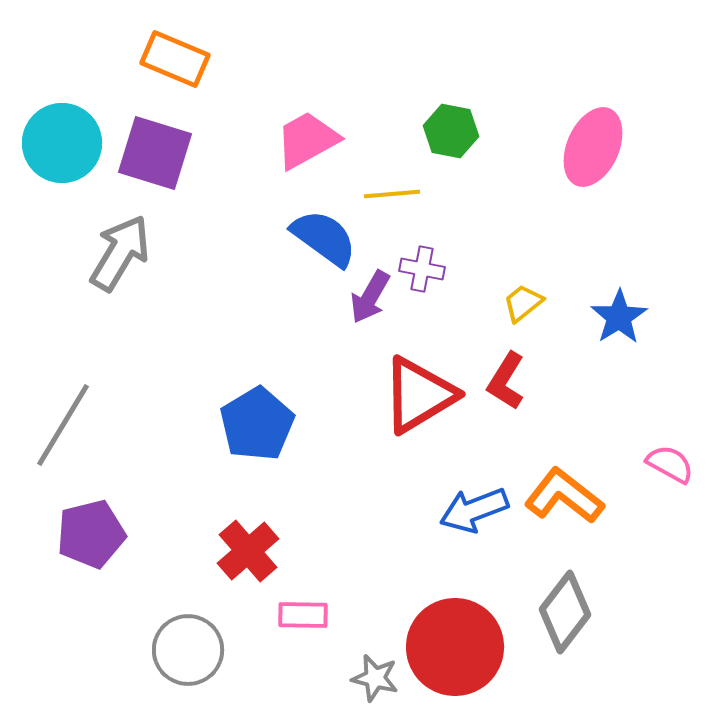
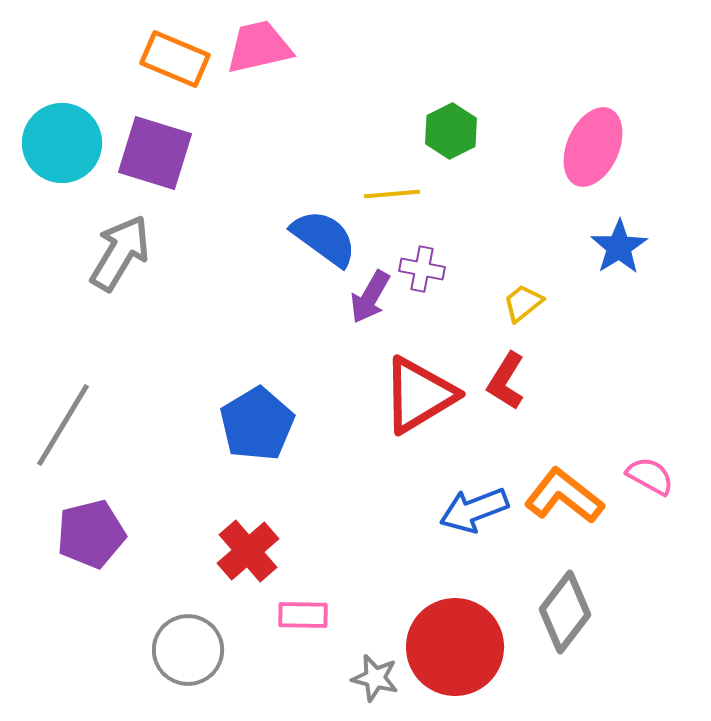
green hexagon: rotated 22 degrees clockwise
pink trapezoid: moved 48 px left, 93 px up; rotated 16 degrees clockwise
blue star: moved 70 px up
pink semicircle: moved 20 px left, 12 px down
